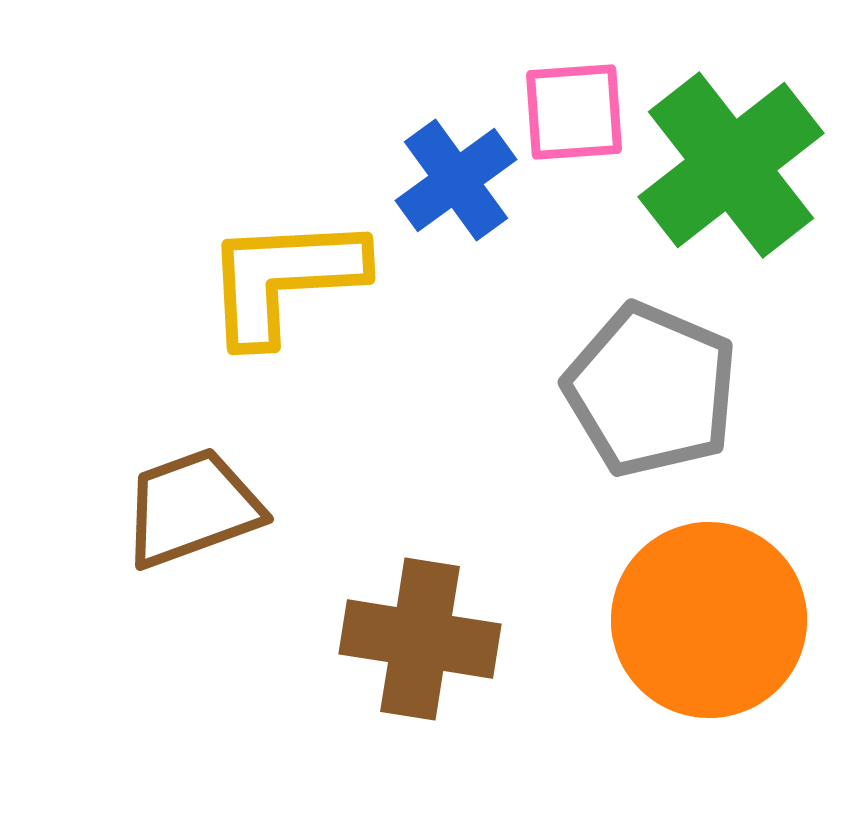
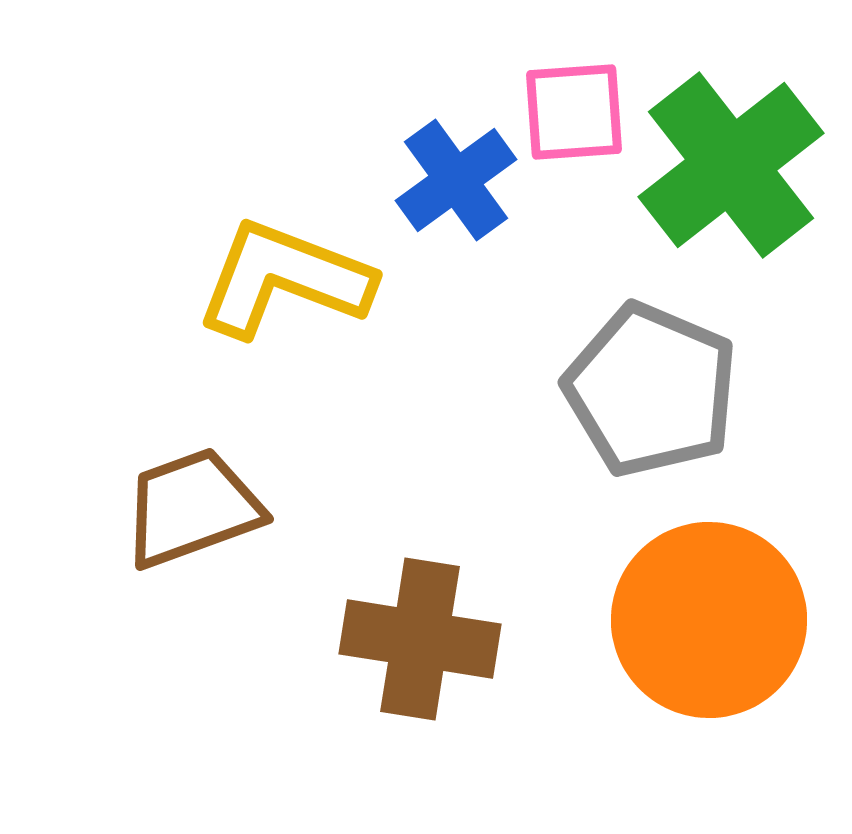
yellow L-shape: rotated 24 degrees clockwise
